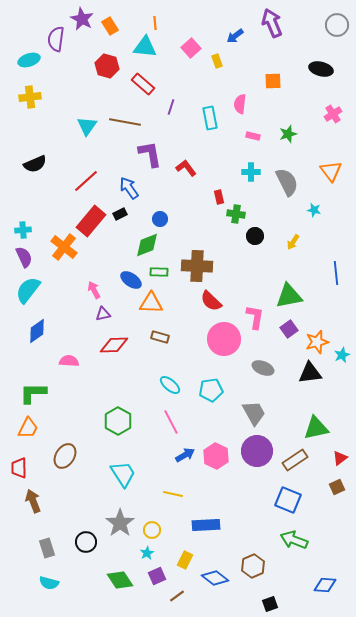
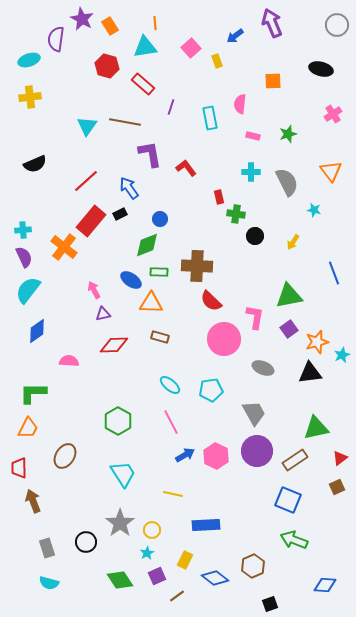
cyan triangle at (145, 47): rotated 15 degrees counterclockwise
blue line at (336, 273): moved 2 px left; rotated 15 degrees counterclockwise
